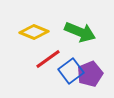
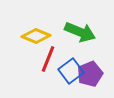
yellow diamond: moved 2 px right, 4 px down
red line: rotated 32 degrees counterclockwise
